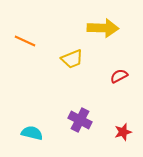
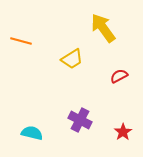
yellow arrow: rotated 128 degrees counterclockwise
orange line: moved 4 px left; rotated 10 degrees counterclockwise
yellow trapezoid: rotated 10 degrees counterclockwise
red star: rotated 18 degrees counterclockwise
